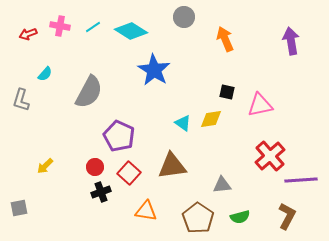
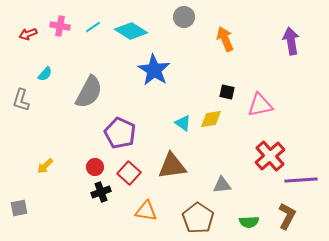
purple pentagon: moved 1 px right, 3 px up
green semicircle: moved 9 px right, 5 px down; rotated 12 degrees clockwise
